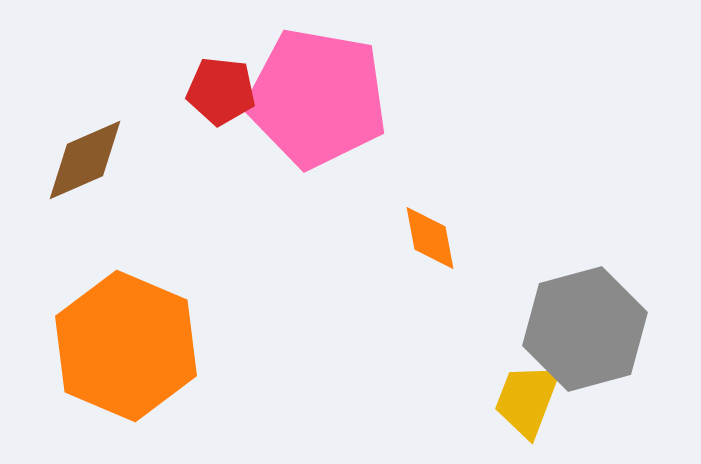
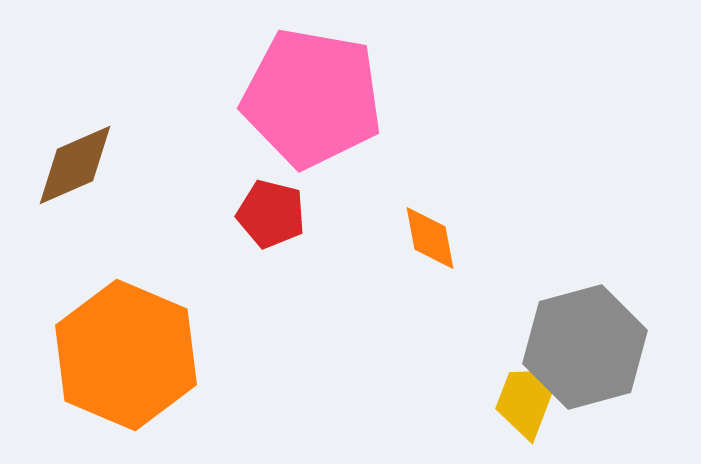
red pentagon: moved 50 px right, 123 px down; rotated 8 degrees clockwise
pink pentagon: moved 5 px left
brown diamond: moved 10 px left, 5 px down
gray hexagon: moved 18 px down
orange hexagon: moved 9 px down
